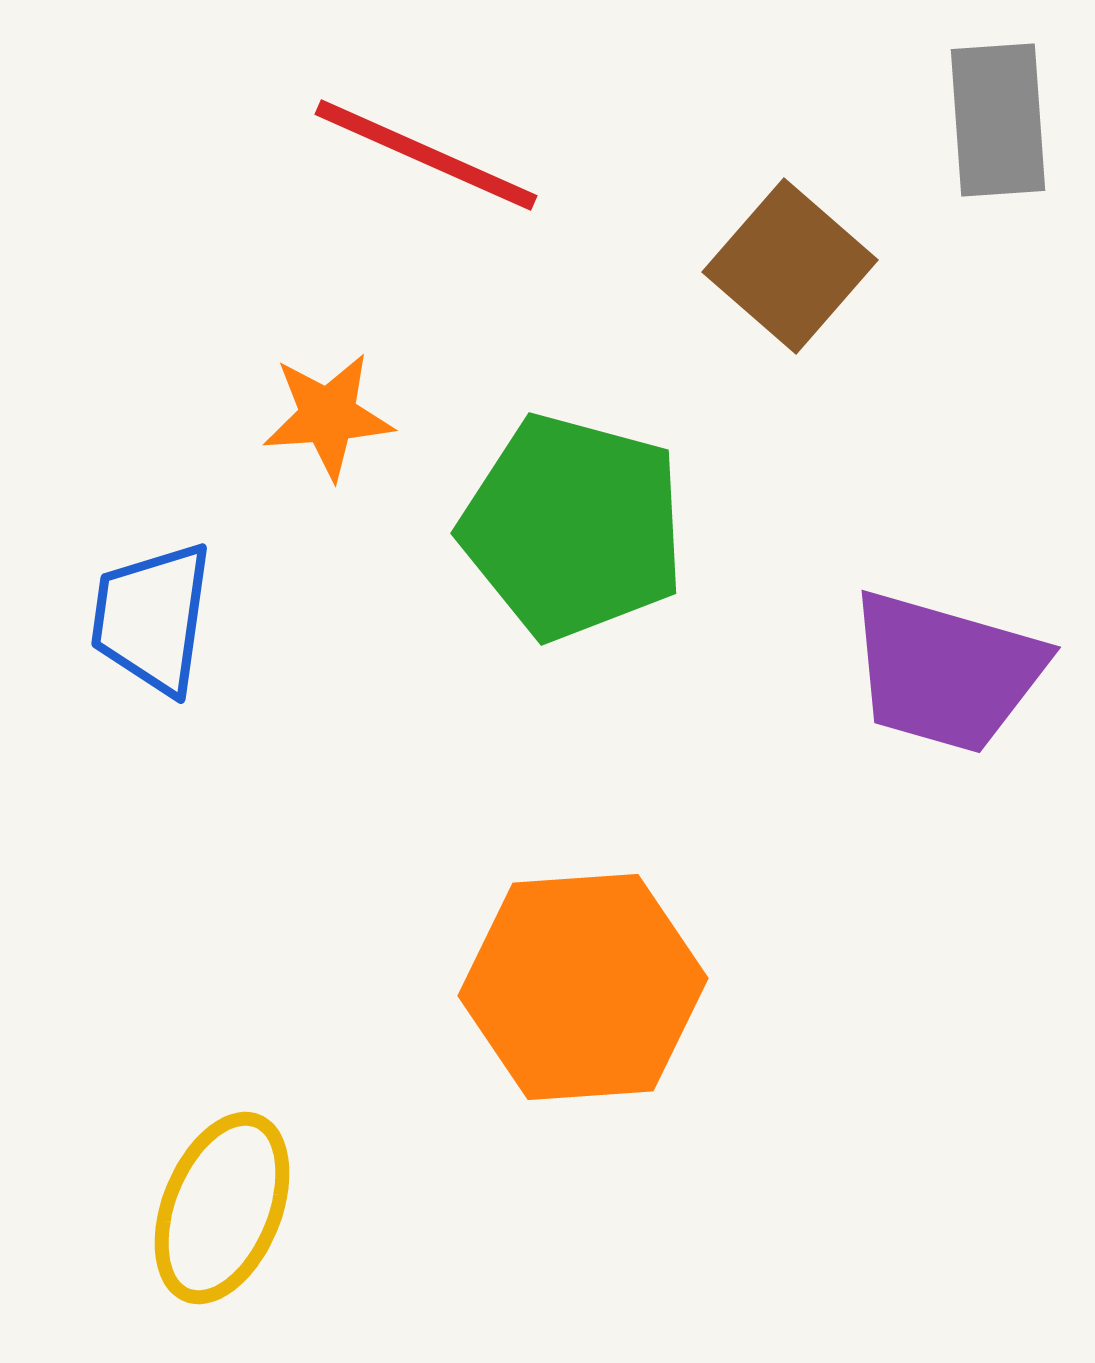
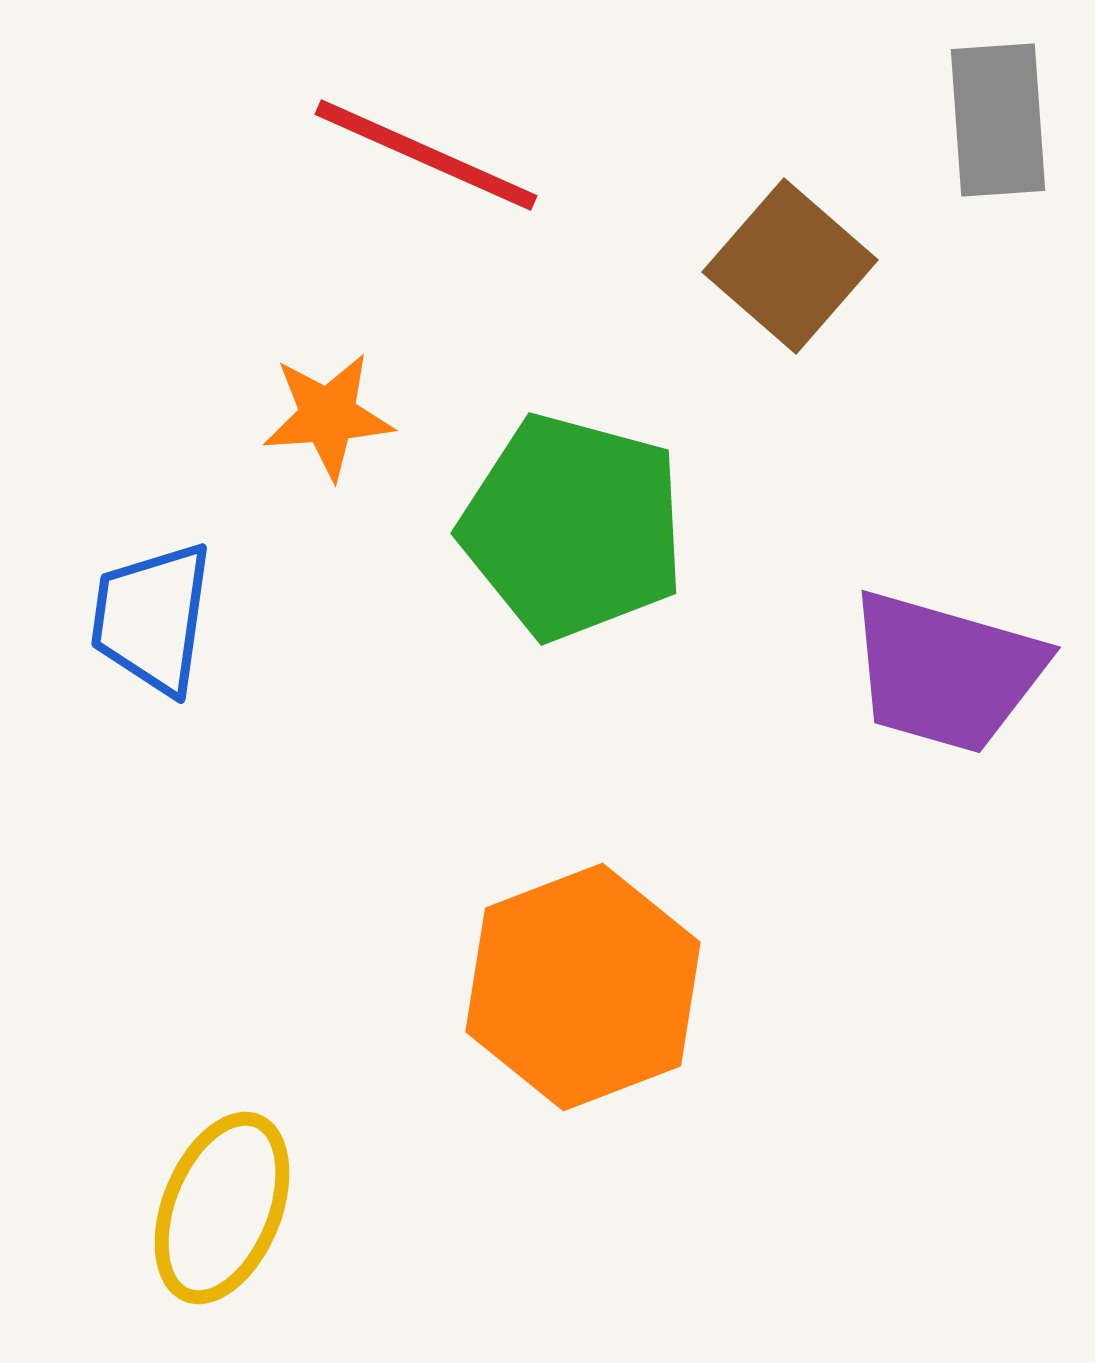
orange hexagon: rotated 17 degrees counterclockwise
